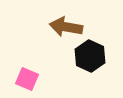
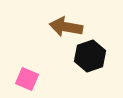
black hexagon: rotated 16 degrees clockwise
